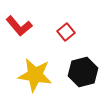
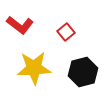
red L-shape: moved 1 px right, 1 px up; rotated 12 degrees counterclockwise
yellow star: moved 1 px left, 7 px up; rotated 12 degrees counterclockwise
